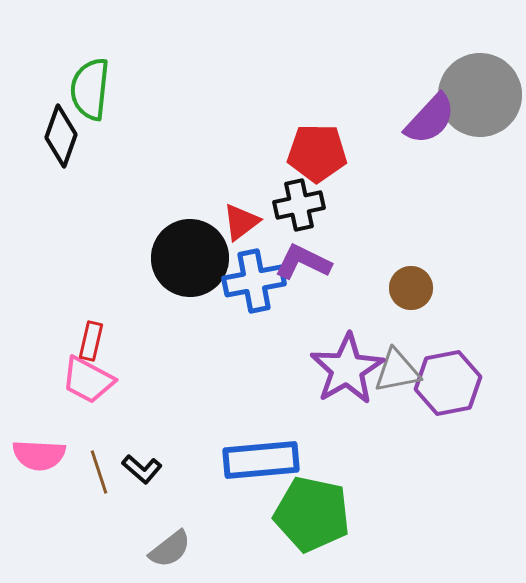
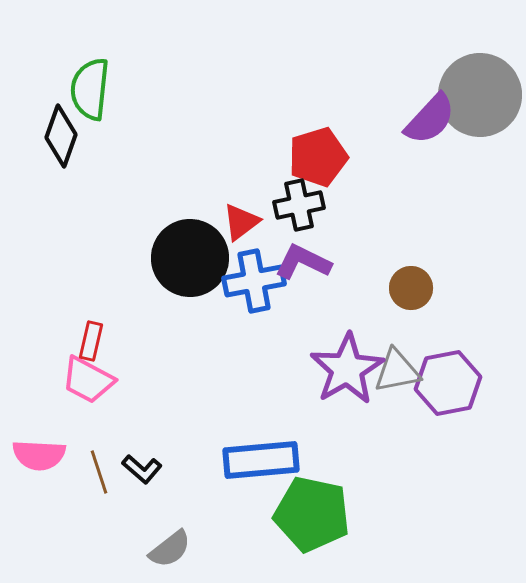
red pentagon: moved 1 px right, 4 px down; rotated 18 degrees counterclockwise
